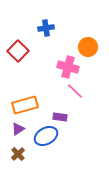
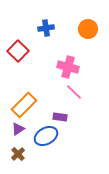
orange circle: moved 18 px up
pink line: moved 1 px left, 1 px down
orange rectangle: moved 1 px left; rotated 30 degrees counterclockwise
